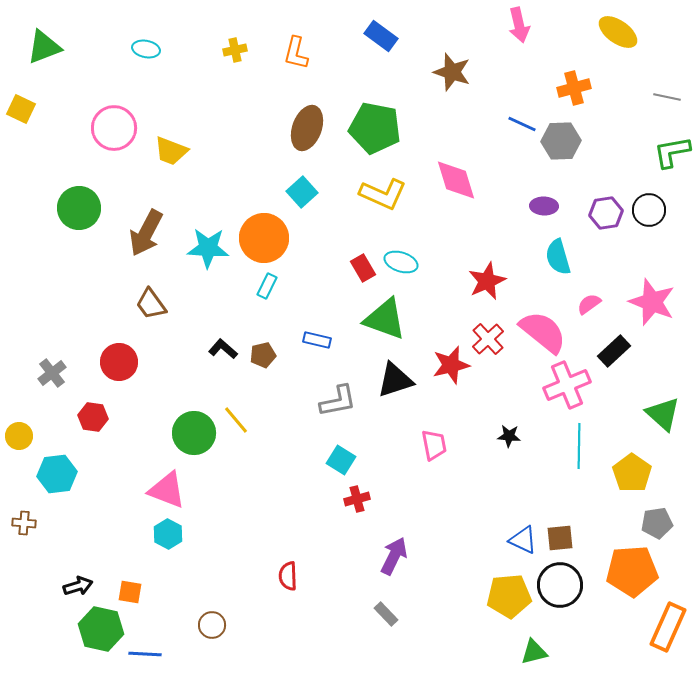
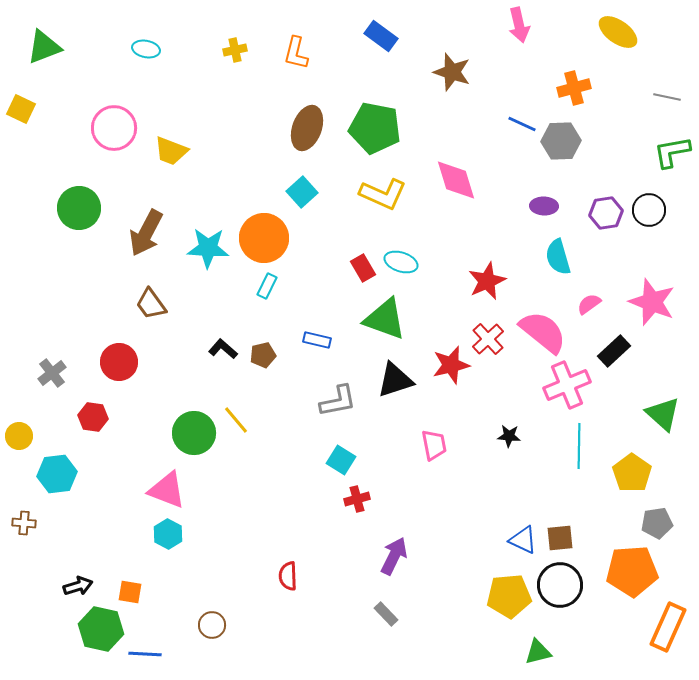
green triangle at (534, 652): moved 4 px right
